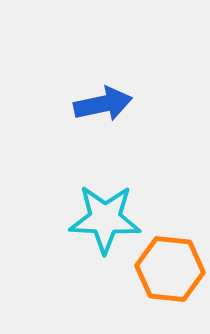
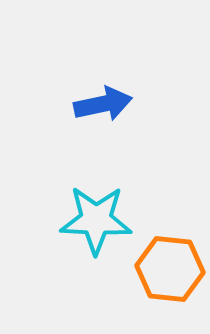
cyan star: moved 9 px left, 1 px down
